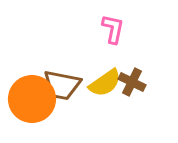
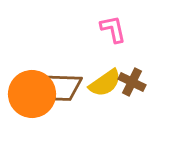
pink L-shape: rotated 24 degrees counterclockwise
brown trapezoid: moved 1 px right, 2 px down; rotated 9 degrees counterclockwise
orange circle: moved 5 px up
